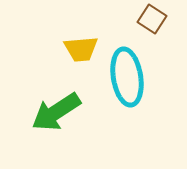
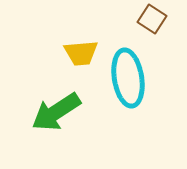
yellow trapezoid: moved 4 px down
cyan ellipse: moved 1 px right, 1 px down
